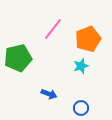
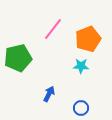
cyan star: rotated 21 degrees clockwise
blue arrow: rotated 84 degrees counterclockwise
